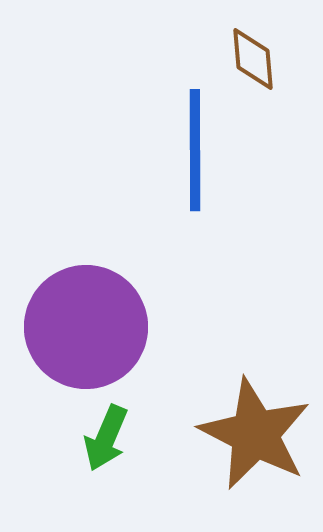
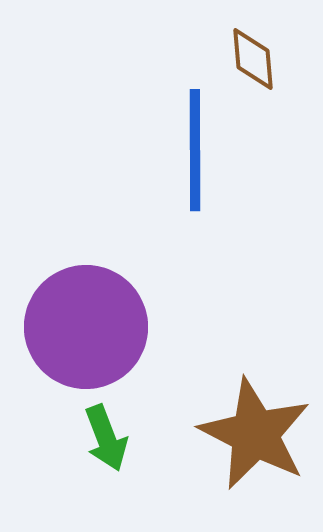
green arrow: rotated 44 degrees counterclockwise
